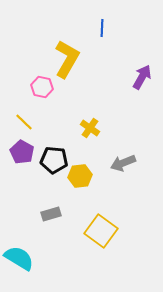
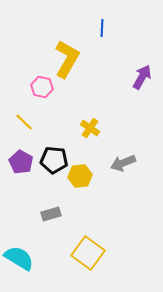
purple pentagon: moved 1 px left, 10 px down
yellow square: moved 13 px left, 22 px down
